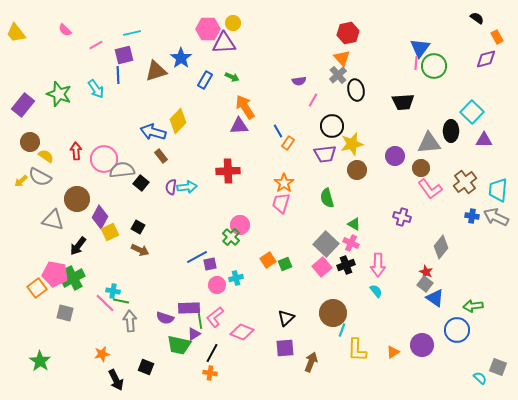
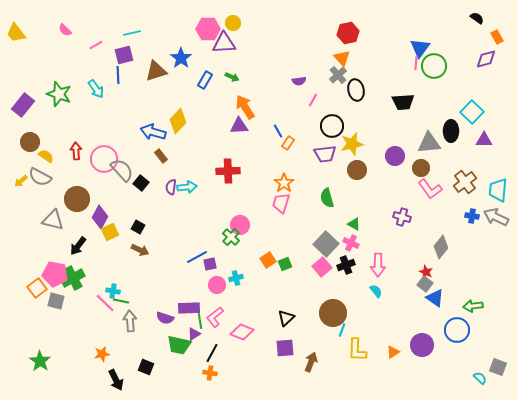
gray semicircle at (122, 170): rotated 55 degrees clockwise
gray square at (65, 313): moved 9 px left, 12 px up
